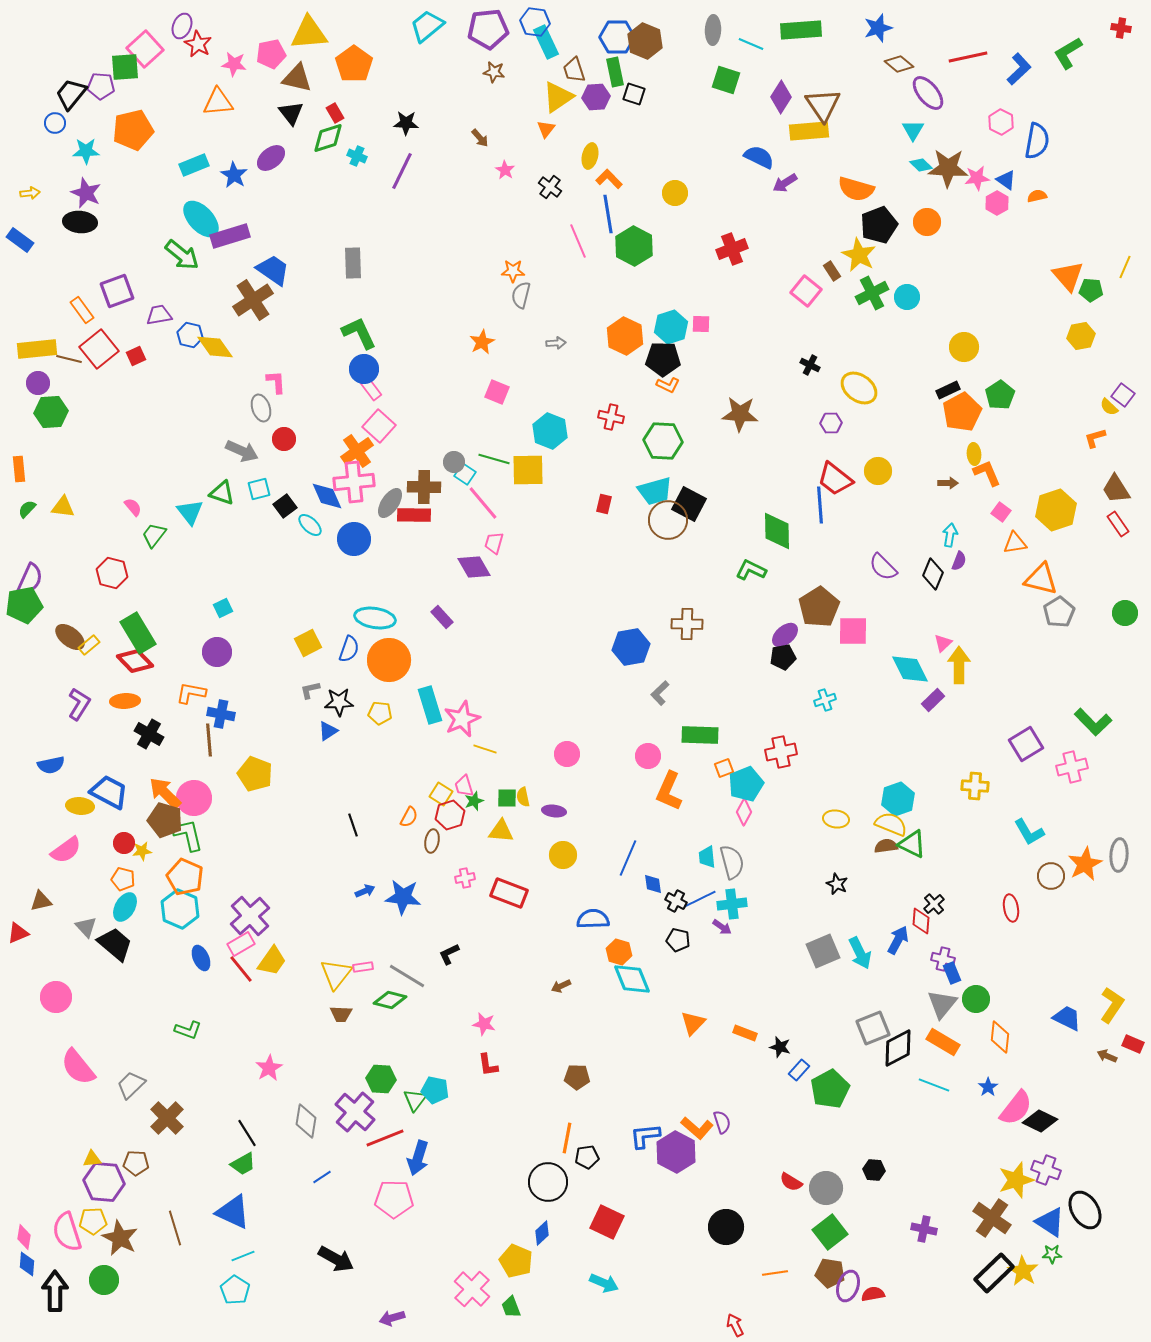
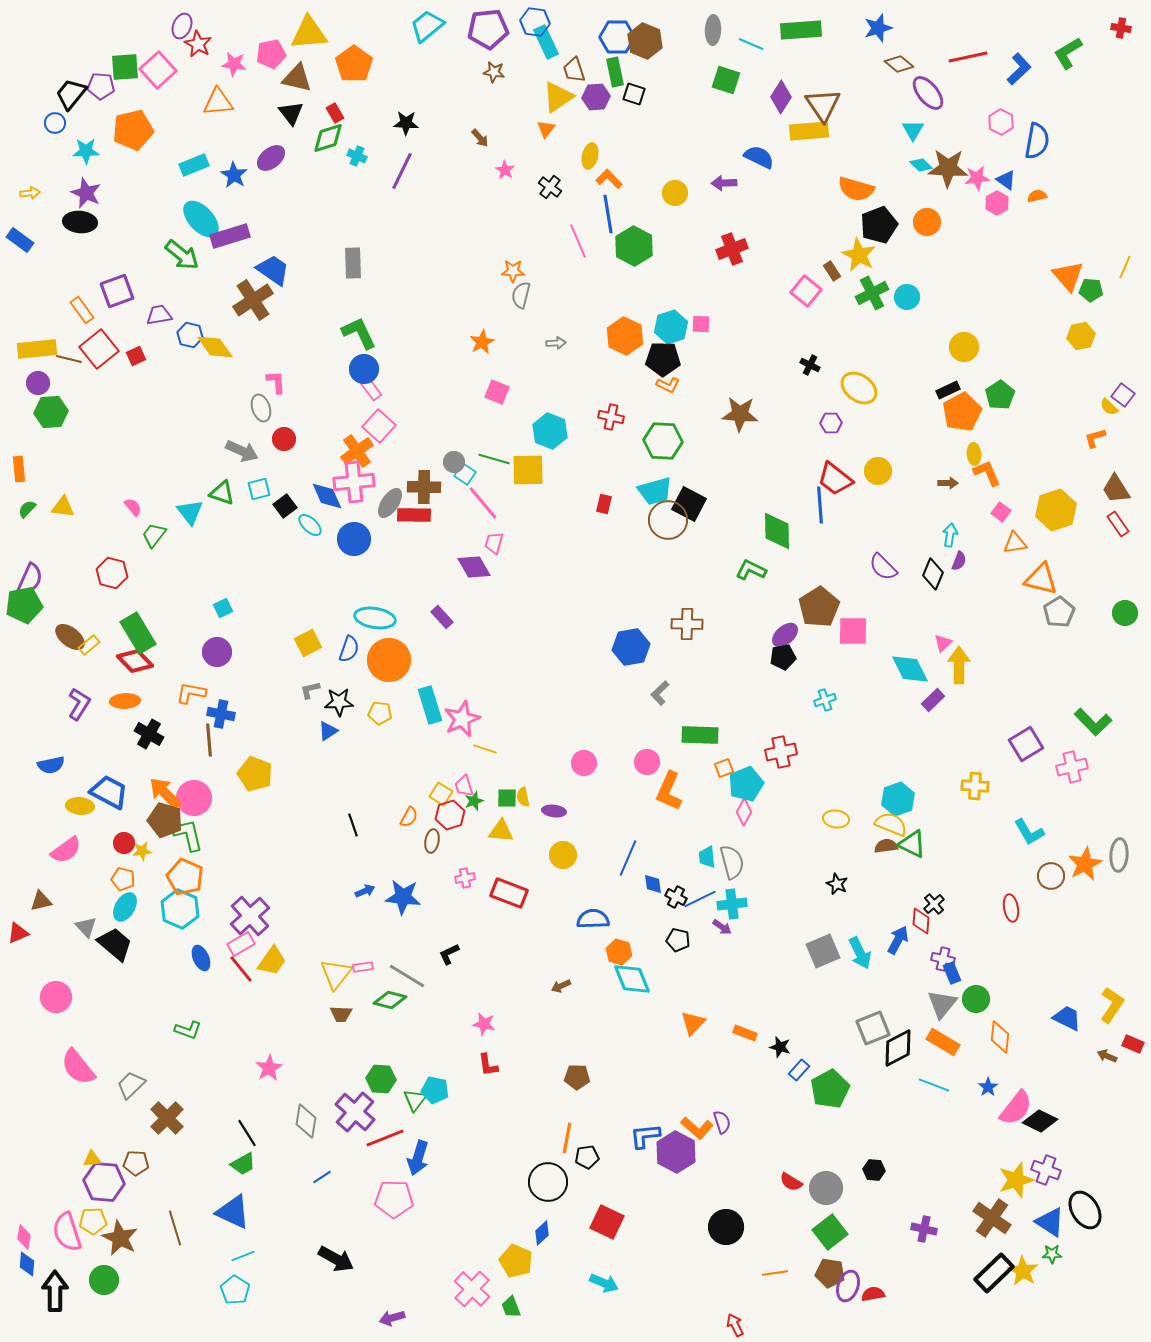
pink square at (145, 49): moved 13 px right, 21 px down
purple arrow at (785, 183): moved 61 px left; rotated 30 degrees clockwise
pink circle at (567, 754): moved 17 px right, 9 px down
pink circle at (648, 756): moved 1 px left, 6 px down
black cross at (676, 901): moved 4 px up
